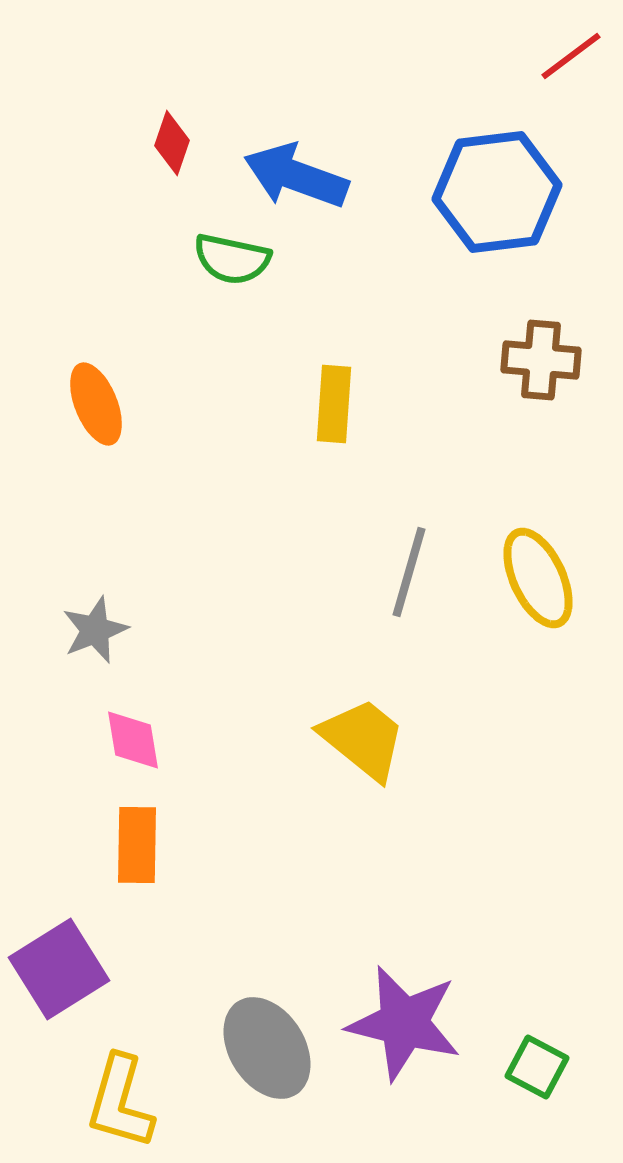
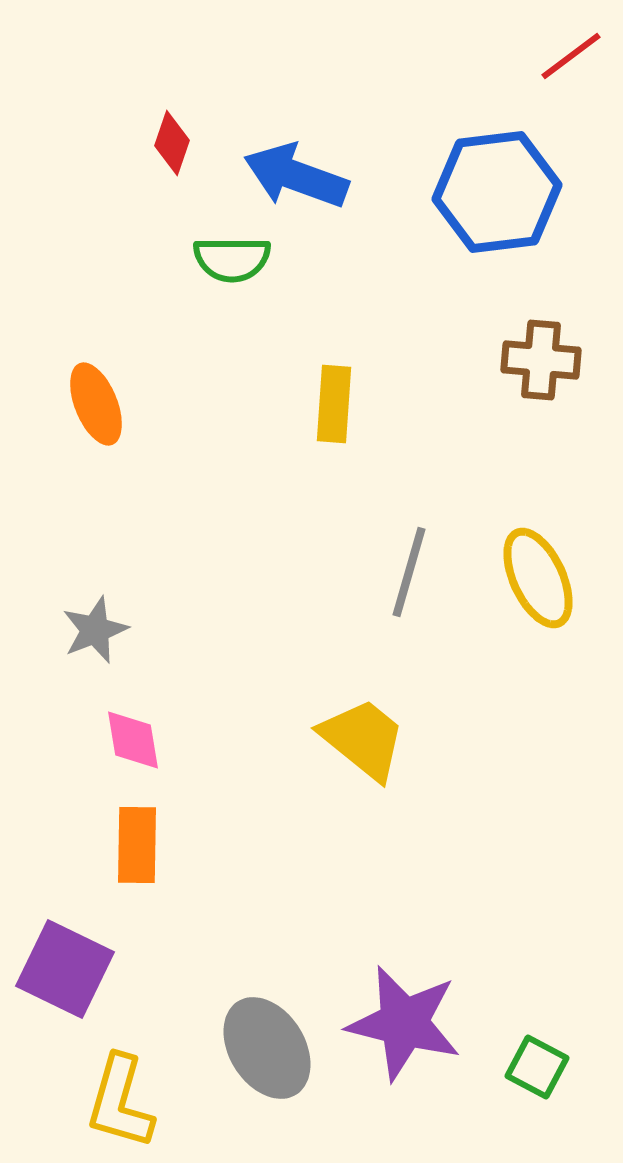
green semicircle: rotated 12 degrees counterclockwise
purple square: moved 6 px right; rotated 32 degrees counterclockwise
